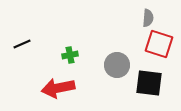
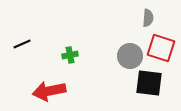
red square: moved 2 px right, 4 px down
gray circle: moved 13 px right, 9 px up
red arrow: moved 9 px left, 3 px down
